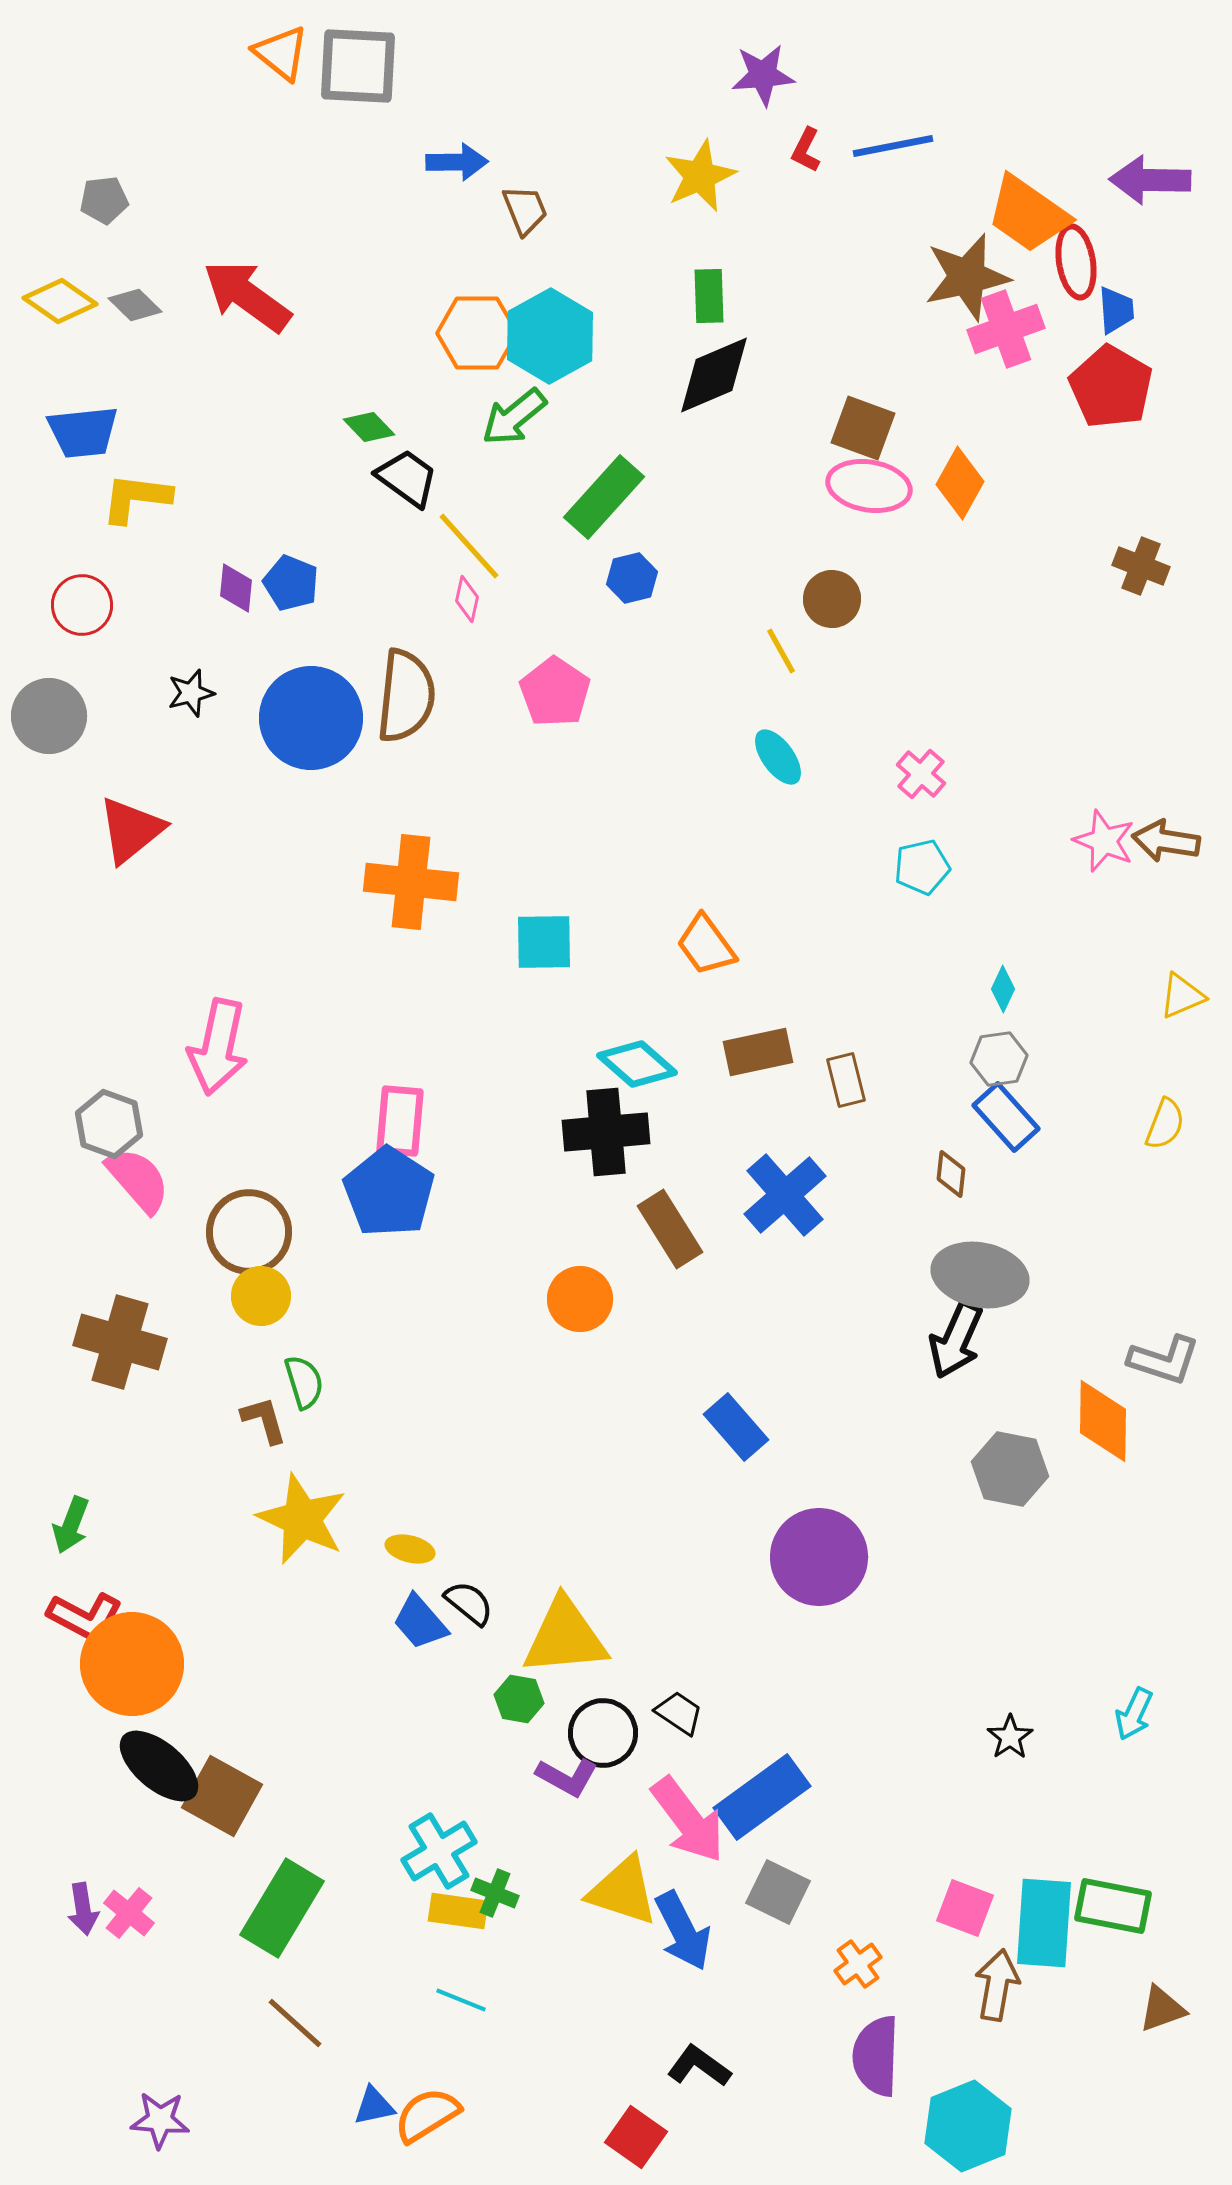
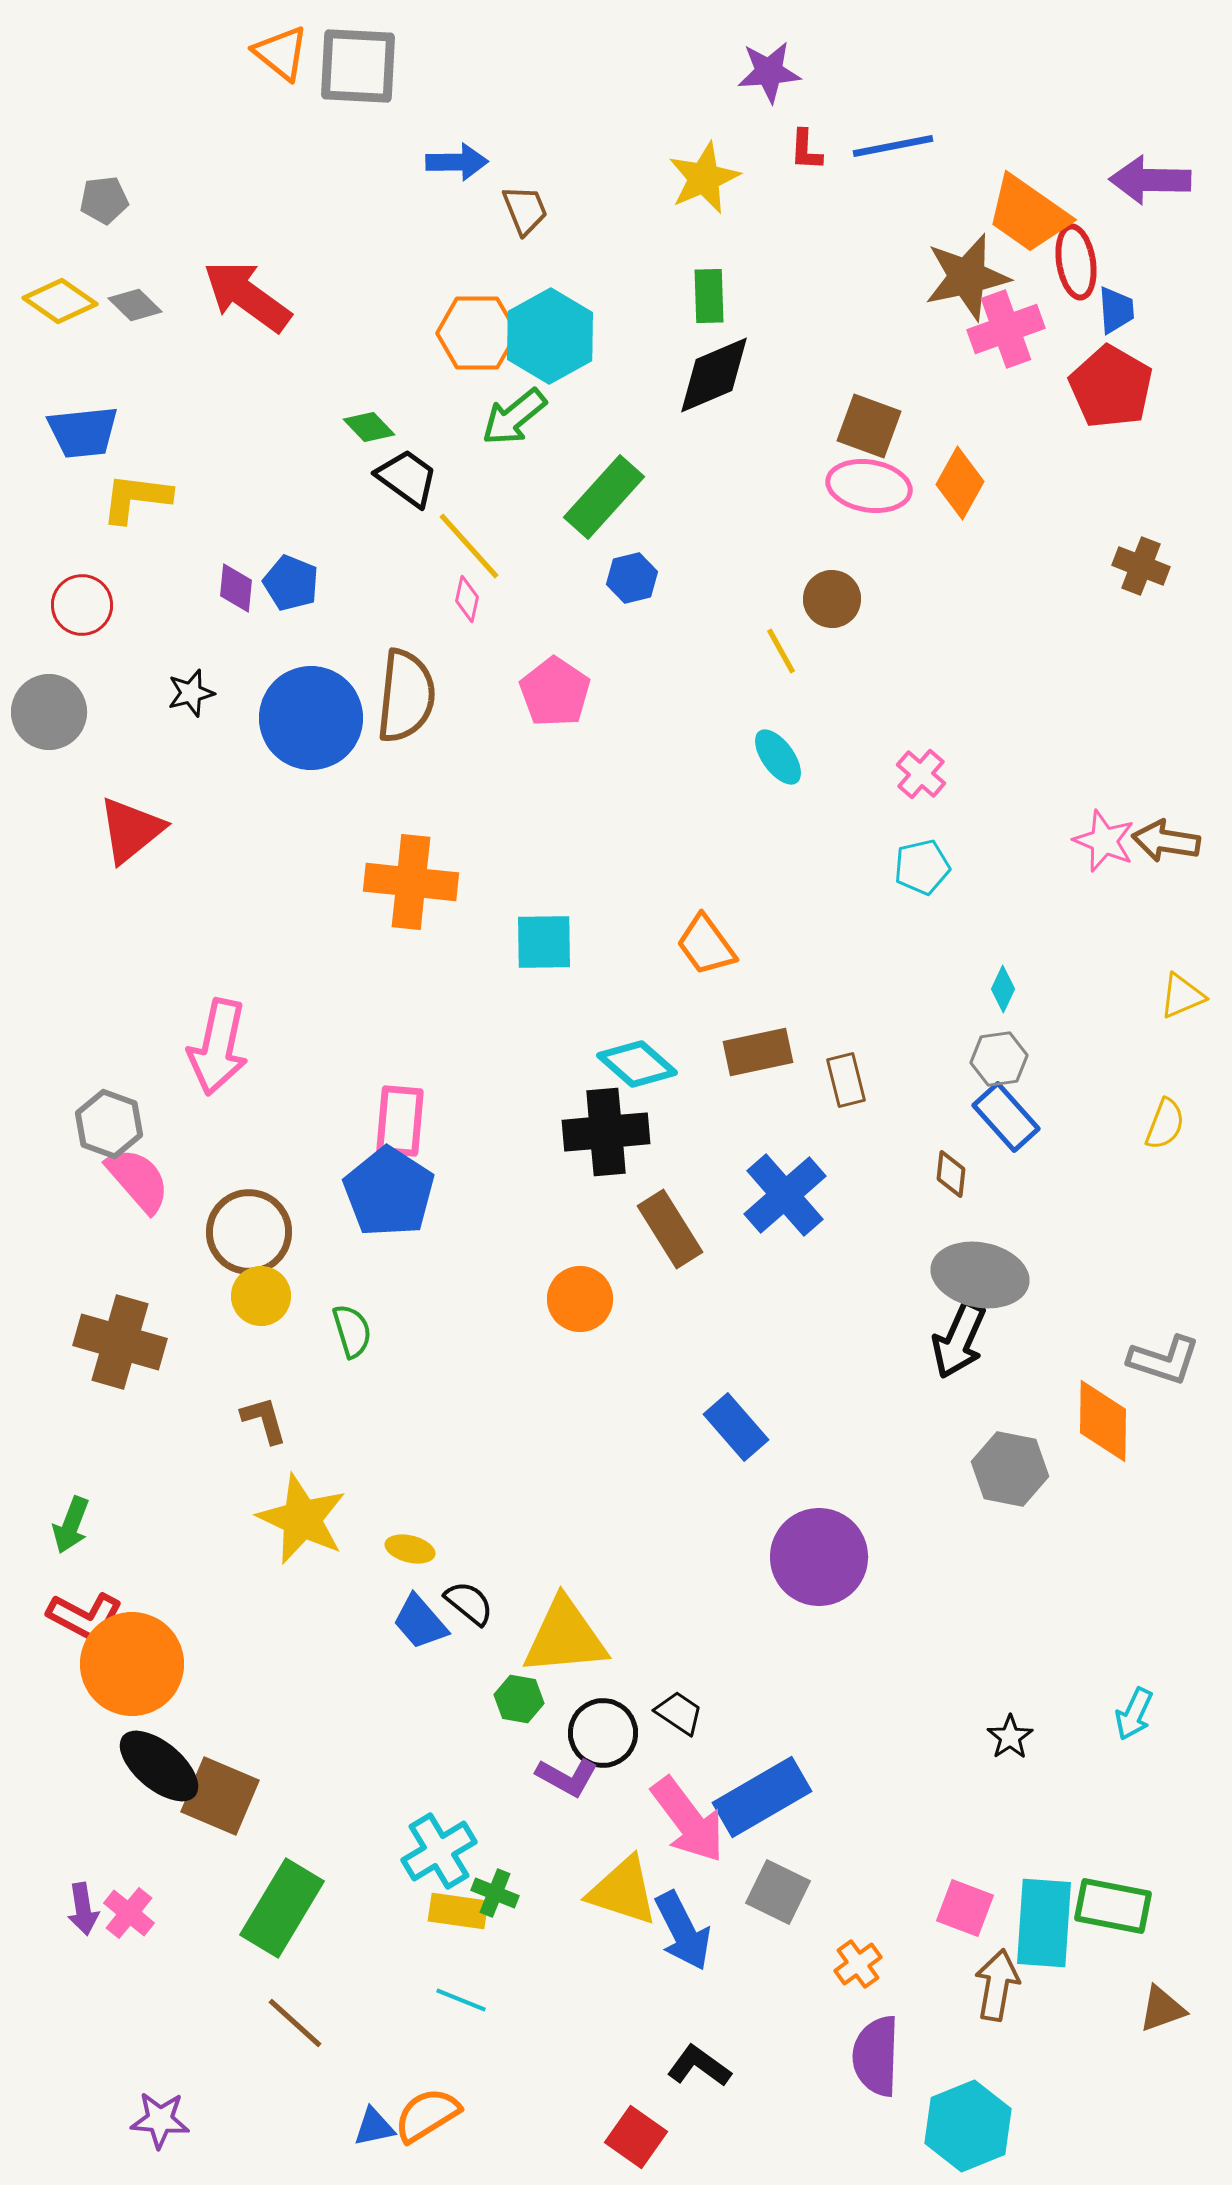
purple star at (763, 75): moved 6 px right, 3 px up
red L-shape at (806, 150): rotated 24 degrees counterclockwise
yellow star at (700, 176): moved 4 px right, 2 px down
brown square at (863, 428): moved 6 px right, 2 px up
gray circle at (49, 716): moved 4 px up
black arrow at (956, 1340): moved 3 px right
green semicircle at (304, 1382): moved 48 px right, 51 px up
brown square at (222, 1796): moved 2 px left; rotated 6 degrees counterclockwise
blue rectangle at (762, 1797): rotated 6 degrees clockwise
blue triangle at (374, 2106): moved 21 px down
